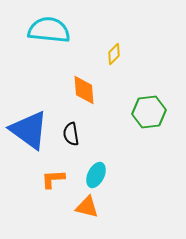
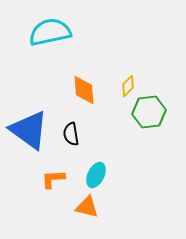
cyan semicircle: moved 1 px right, 2 px down; rotated 18 degrees counterclockwise
yellow diamond: moved 14 px right, 32 px down
